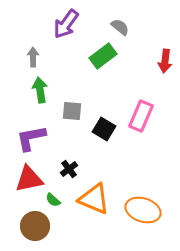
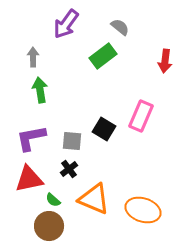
gray square: moved 30 px down
brown circle: moved 14 px right
